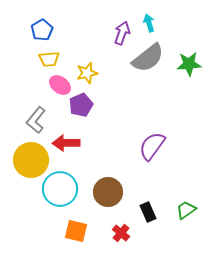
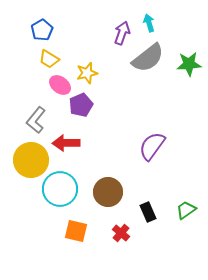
yellow trapezoid: rotated 35 degrees clockwise
